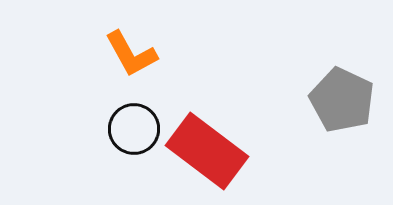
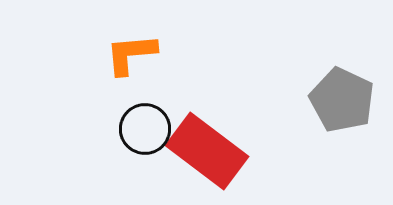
orange L-shape: rotated 114 degrees clockwise
black circle: moved 11 px right
